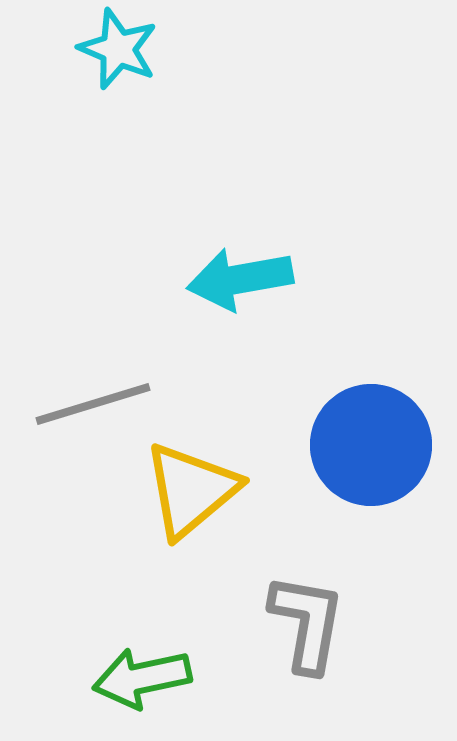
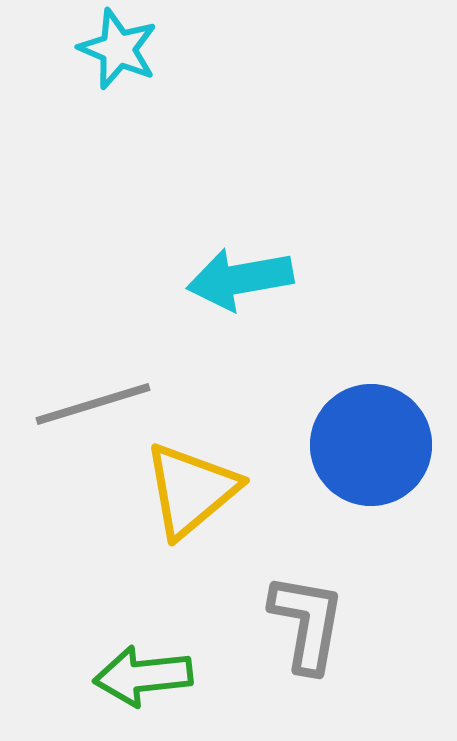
green arrow: moved 1 px right, 2 px up; rotated 6 degrees clockwise
